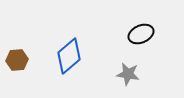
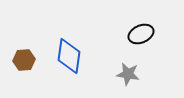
blue diamond: rotated 42 degrees counterclockwise
brown hexagon: moved 7 px right
